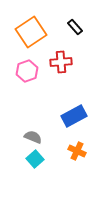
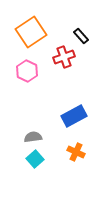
black rectangle: moved 6 px right, 9 px down
red cross: moved 3 px right, 5 px up; rotated 15 degrees counterclockwise
pink hexagon: rotated 15 degrees counterclockwise
gray semicircle: rotated 30 degrees counterclockwise
orange cross: moved 1 px left, 1 px down
